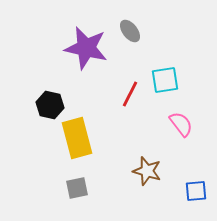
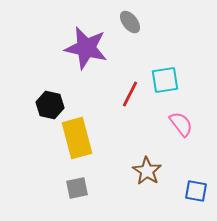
gray ellipse: moved 9 px up
brown star: rotated 16 degrees clockwise
blue square: rotated 15 degrees clockwise
